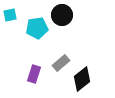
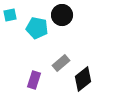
cyan pentagon: rotated 20 degrees clockwise
purple rectangle: moved 6 px down
black diamond: moved 1 px right
